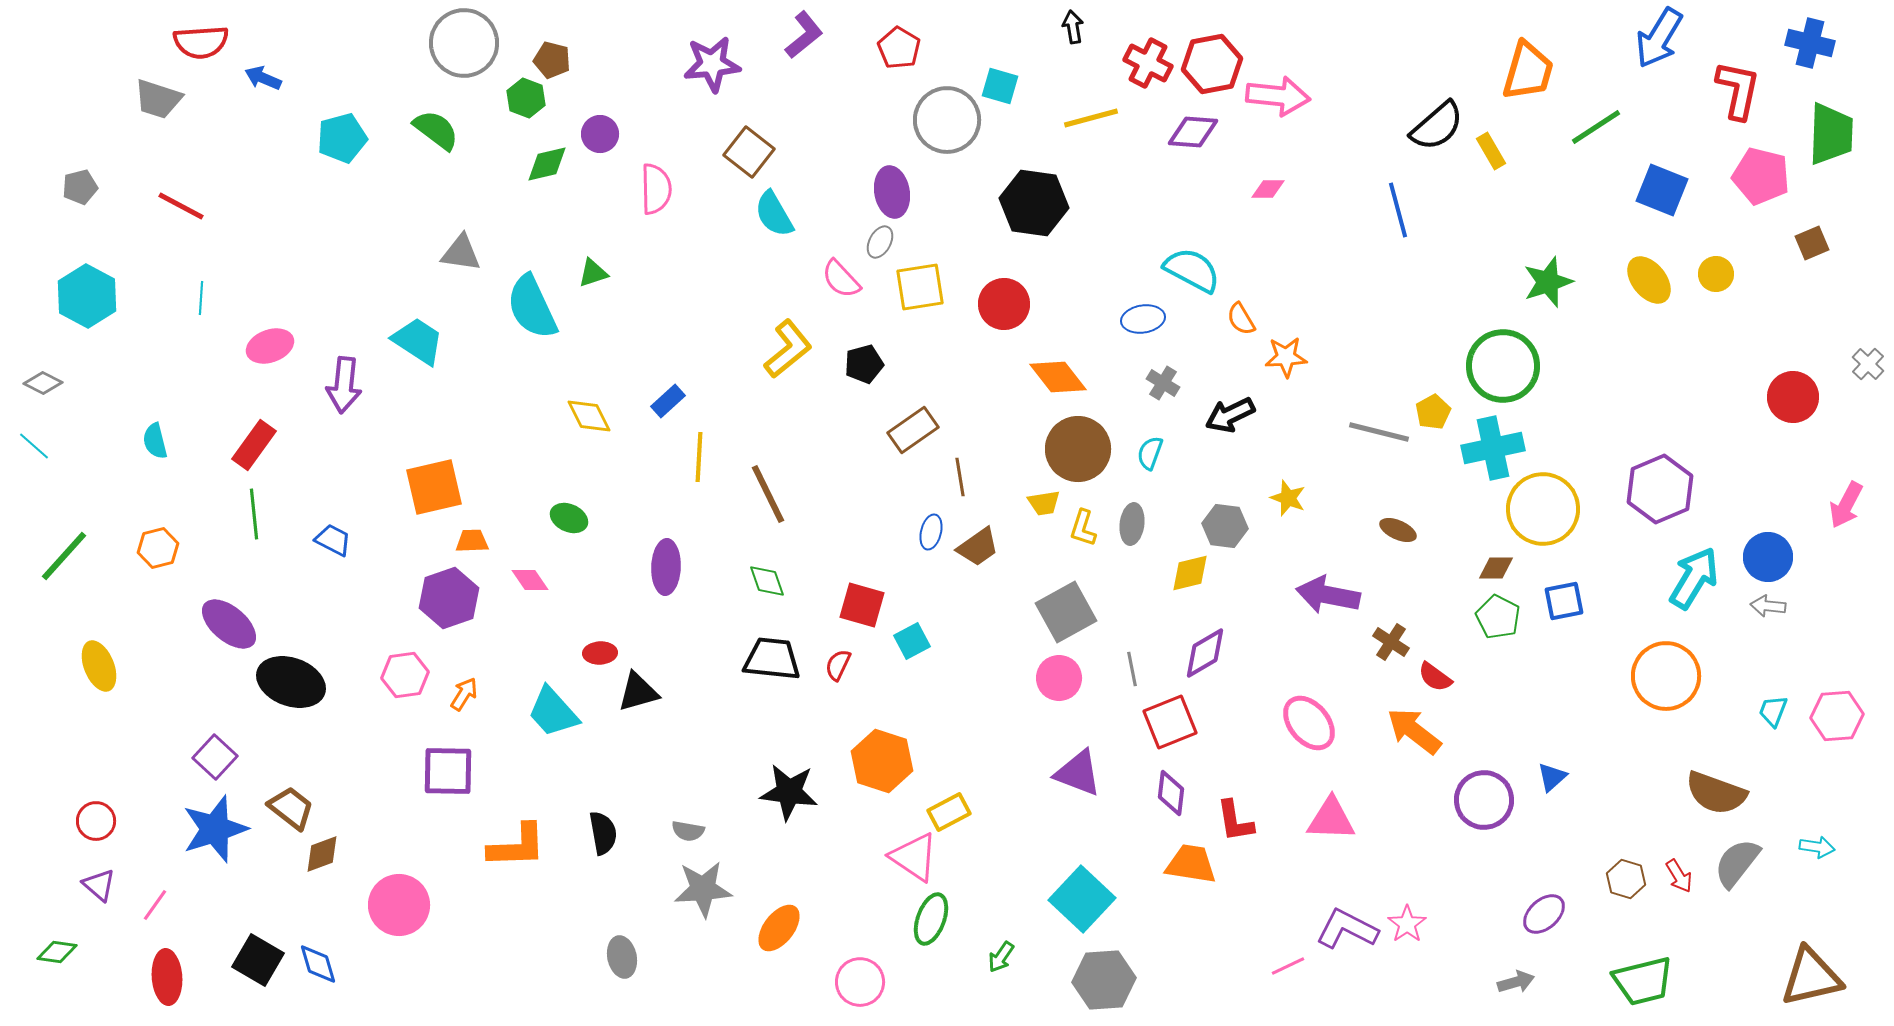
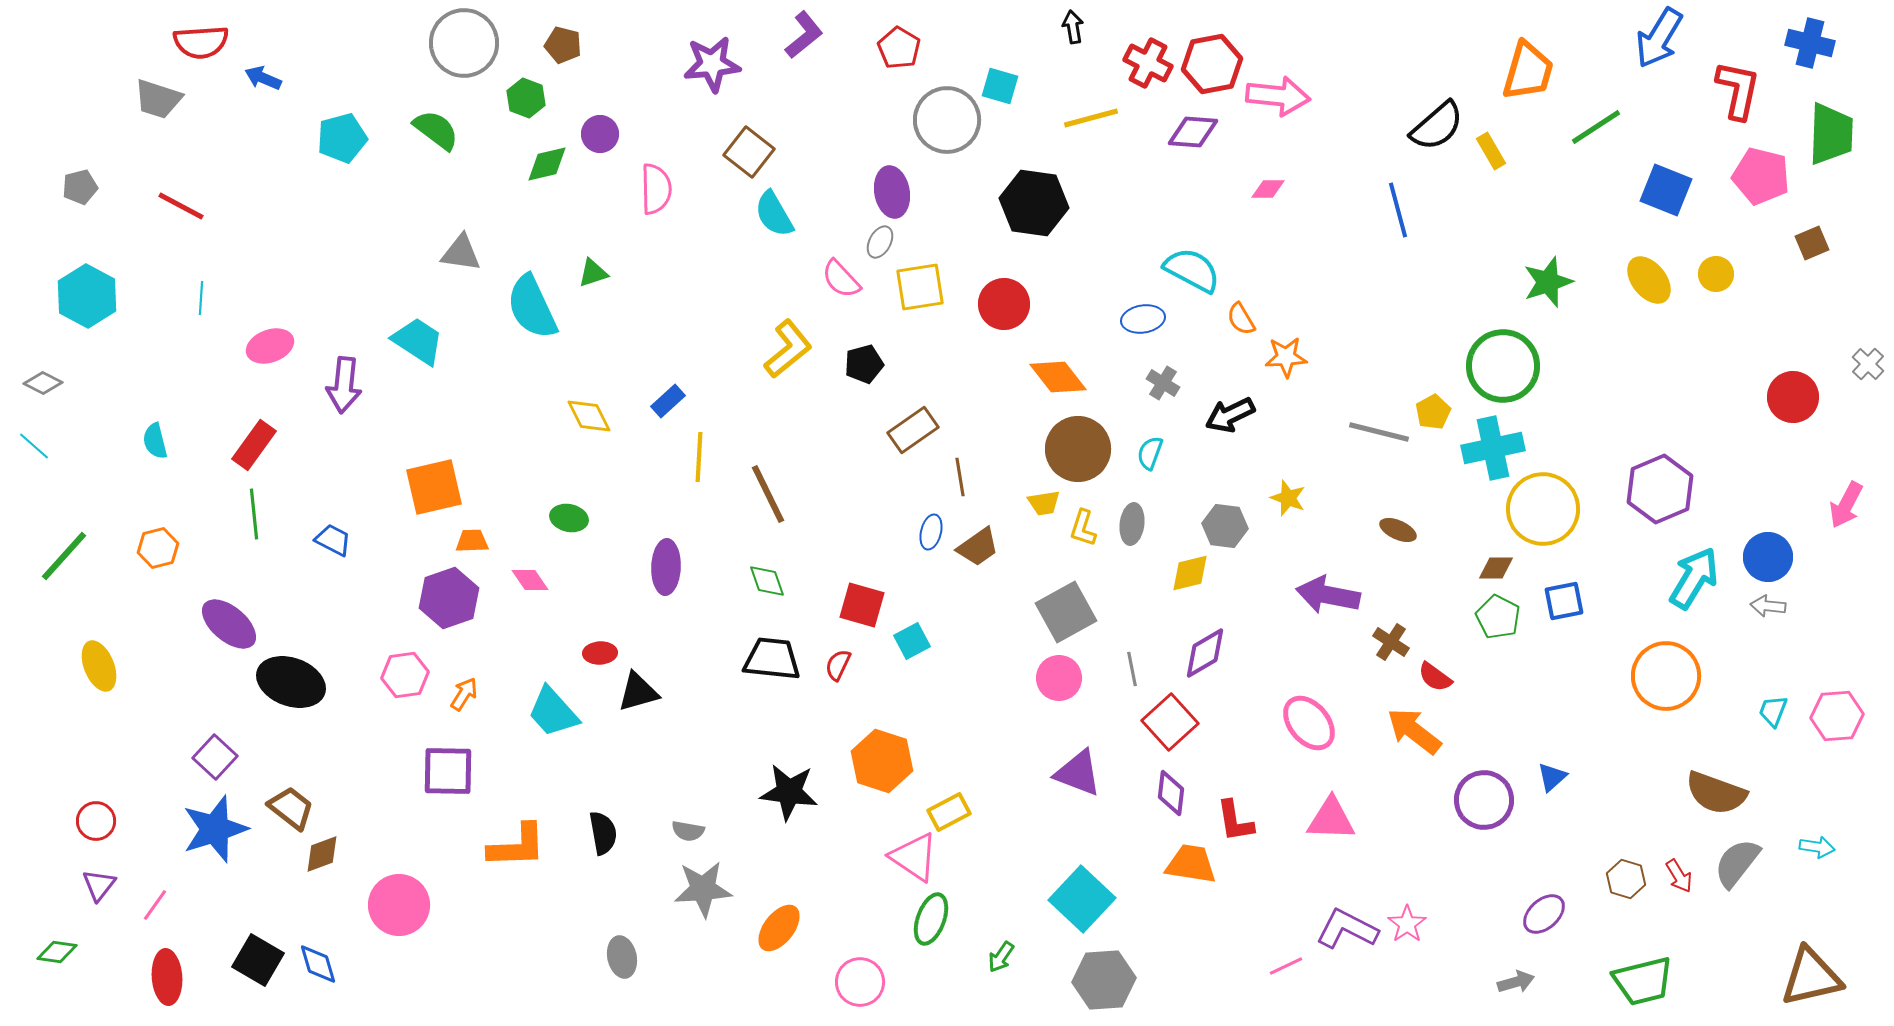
brown pentagon at (552, 60): moved 11 px right, 15 px up
blue square at (1662, 190): moved 4 px right
green ellipse at (569, 518): rotated 12 degrees counterclockwise
red square at (1170, 722): rotated 20 degrees counterclockwise
purple triangle at (99, 885): rotated 27 degrees clockwise
pink line at (1288, 966): moved 2 px left
